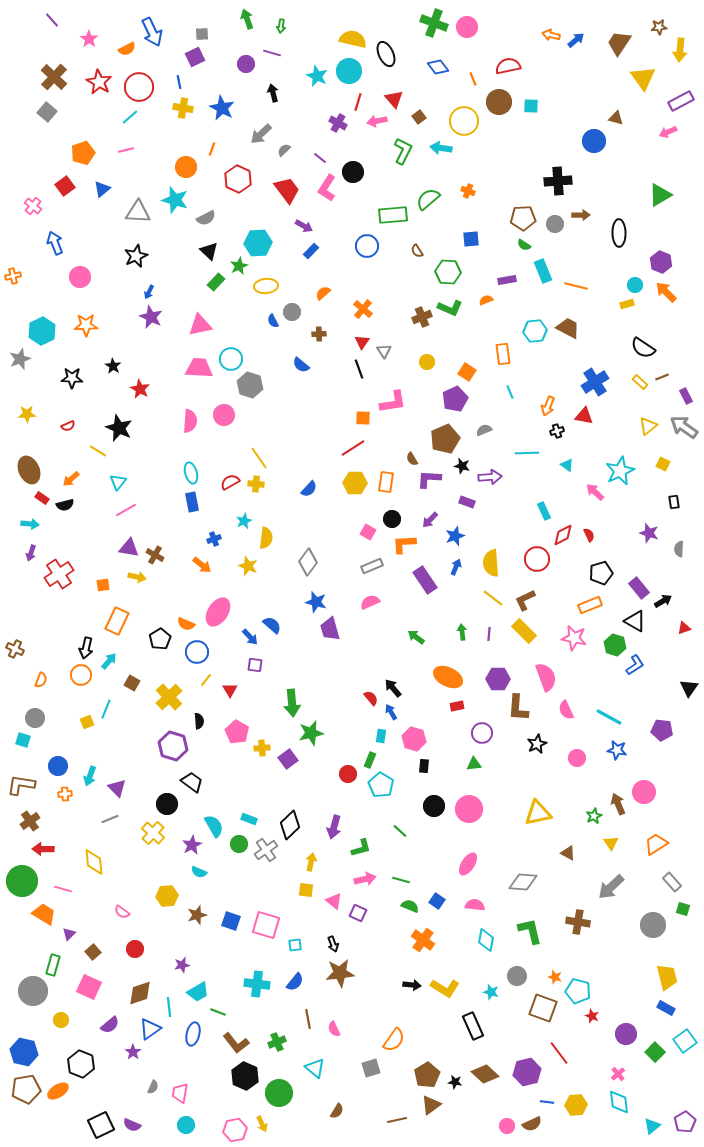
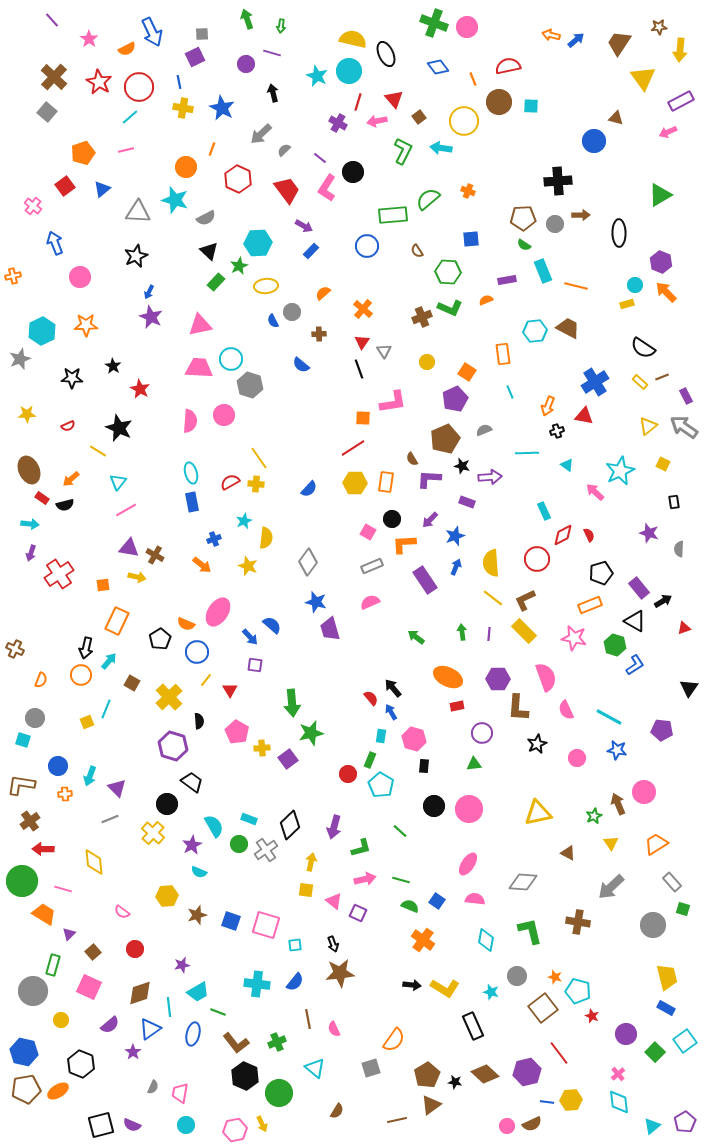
pink semicircle at (475, 905): moved 6 px up
brown square at (543, 1008): rotated 32 degrees clockwise
yellow hexagon at (576, 1105): moved 5 px left, 5 px up
black square at (101, 1125): rotated 12 degrees clockwise
